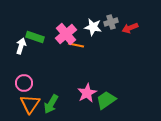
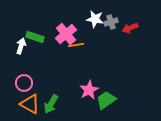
white star: moved 2 px right, 8 px up
orange line: rotated 21 degrees counterclockwise
pink star: moved 2 px right, 3 px up
orange triangle: rotated 35 degrees counterclockwise
